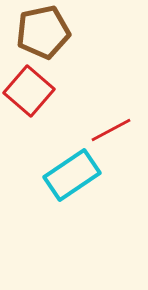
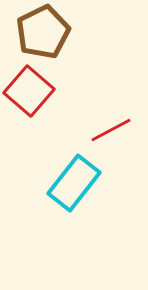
brown pentagon: rotated 14 degrees counterclockwise
cyan rectangle: moved 2 px right, 8 px down; rotated 18 degrees counterclockwise
